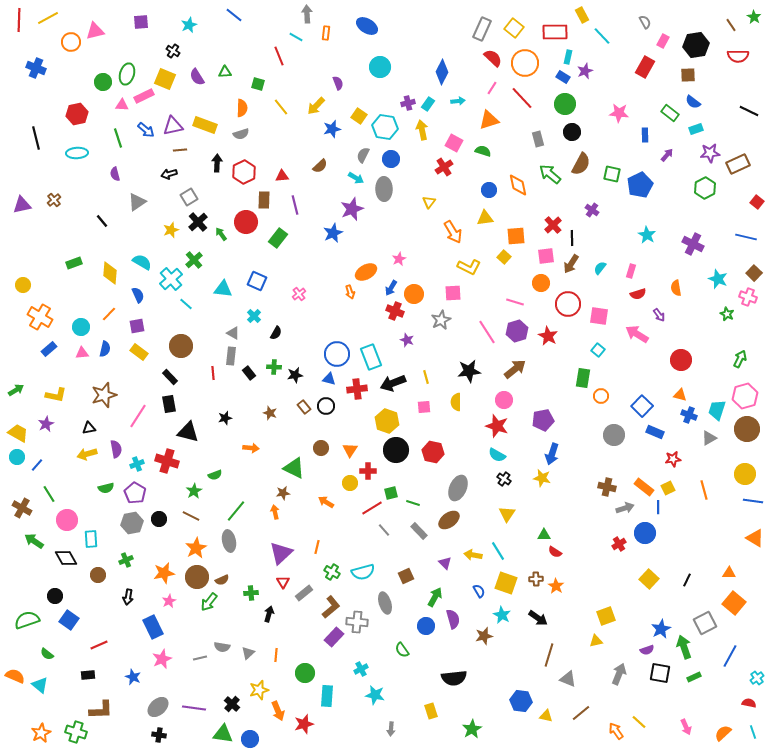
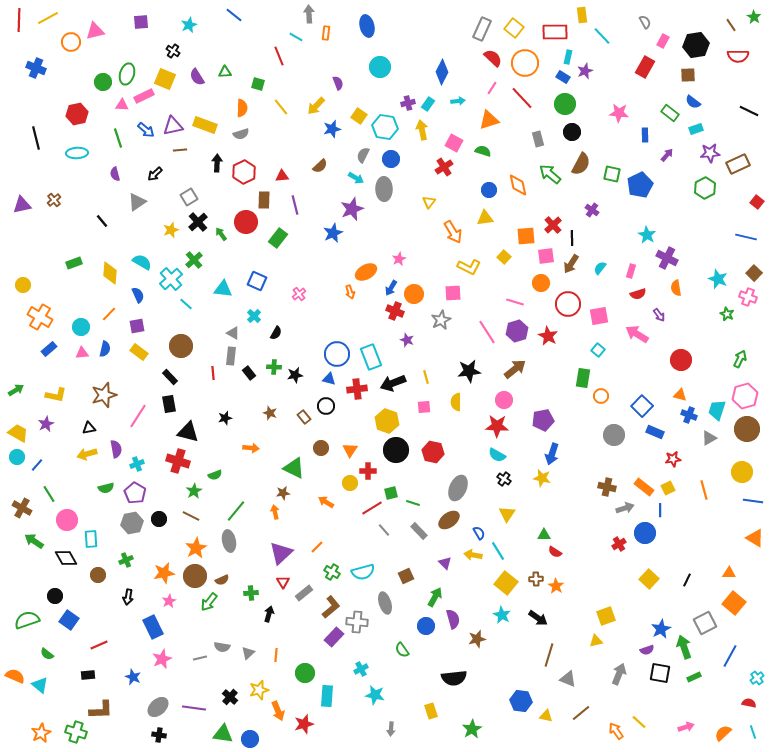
gray arrow at (307, 14): moved 2 px right
yellow rectangle at (582, 15): rotated 21 degrees clockwise
blue ellipse at (367, 26): rotated 45 degrees clockwise
black arrow at (169, 174): moved 14 px left; rotated 28 degrees counterclockwise
orange square at (516, 236): moved 10 px right
purple cross at (693, 244): moved 26 px left, 14 px down
pink square at (599, 316): rotated 18 degrees counterclockwise
brown rectangle at (304, 407): moved 10 px down
red star at (497, 426): rotated 15 degrees counterclockwise
red cross at (167, 461): moved 11 px right
yellow circle at (745, 474): moved 3 px left, 2 px up
blue line at (658, 507): moved 2 px right, 3 px down
orange line at (317, 547): rotated 32 degrees clockwise
brown circle at (197, 577): moved 2 px left, 1 px up
yellow square at (506, 583): rotated 20 degrees clockwise
blue semicircle at (479, 591): moved 58 px up
brown star at (484, 636): moved 7 px left, 3 px down
black cross at (232, 704): moved 2 px left, 7 px up
pink arrow at (686, 727): rotated 84 degrees counterclockwise
